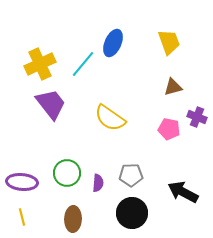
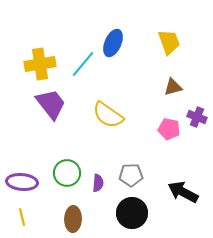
yellow cross: rotated 16 degrees clockwise
yellow semicircle: moved 2 px left, 3 px up
